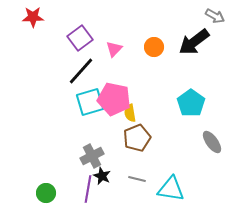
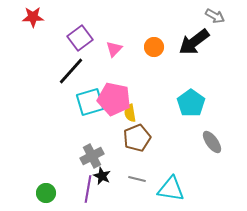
black line: moved 10 px left
